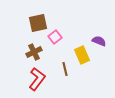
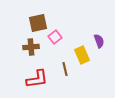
purple semicircle: rotated 48 degrees clockwise
brown cross: moved 3 px left, 5 px up; rotated 21 degrees clockwise
red L-shape: rotated 45 degrees clockwise
